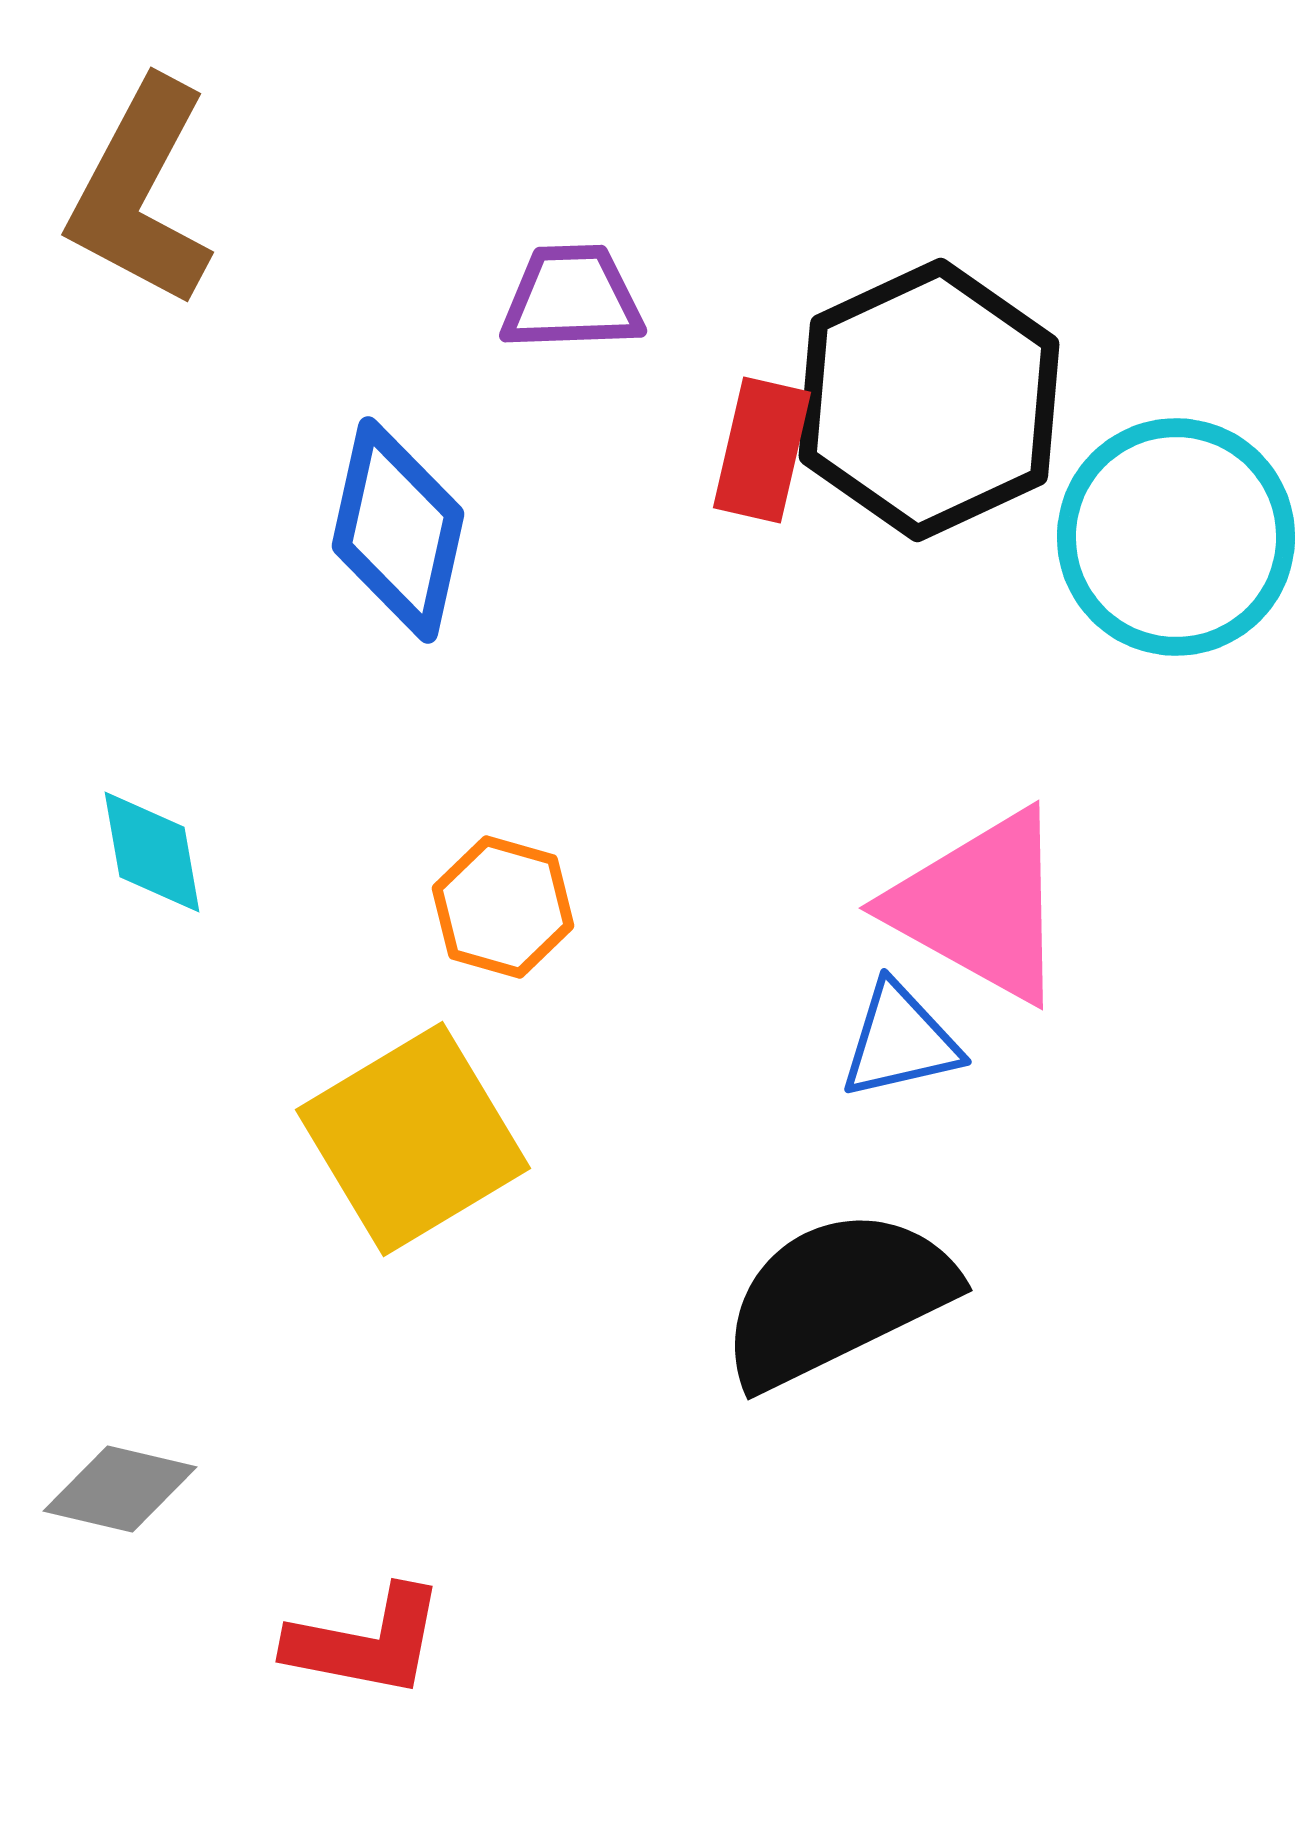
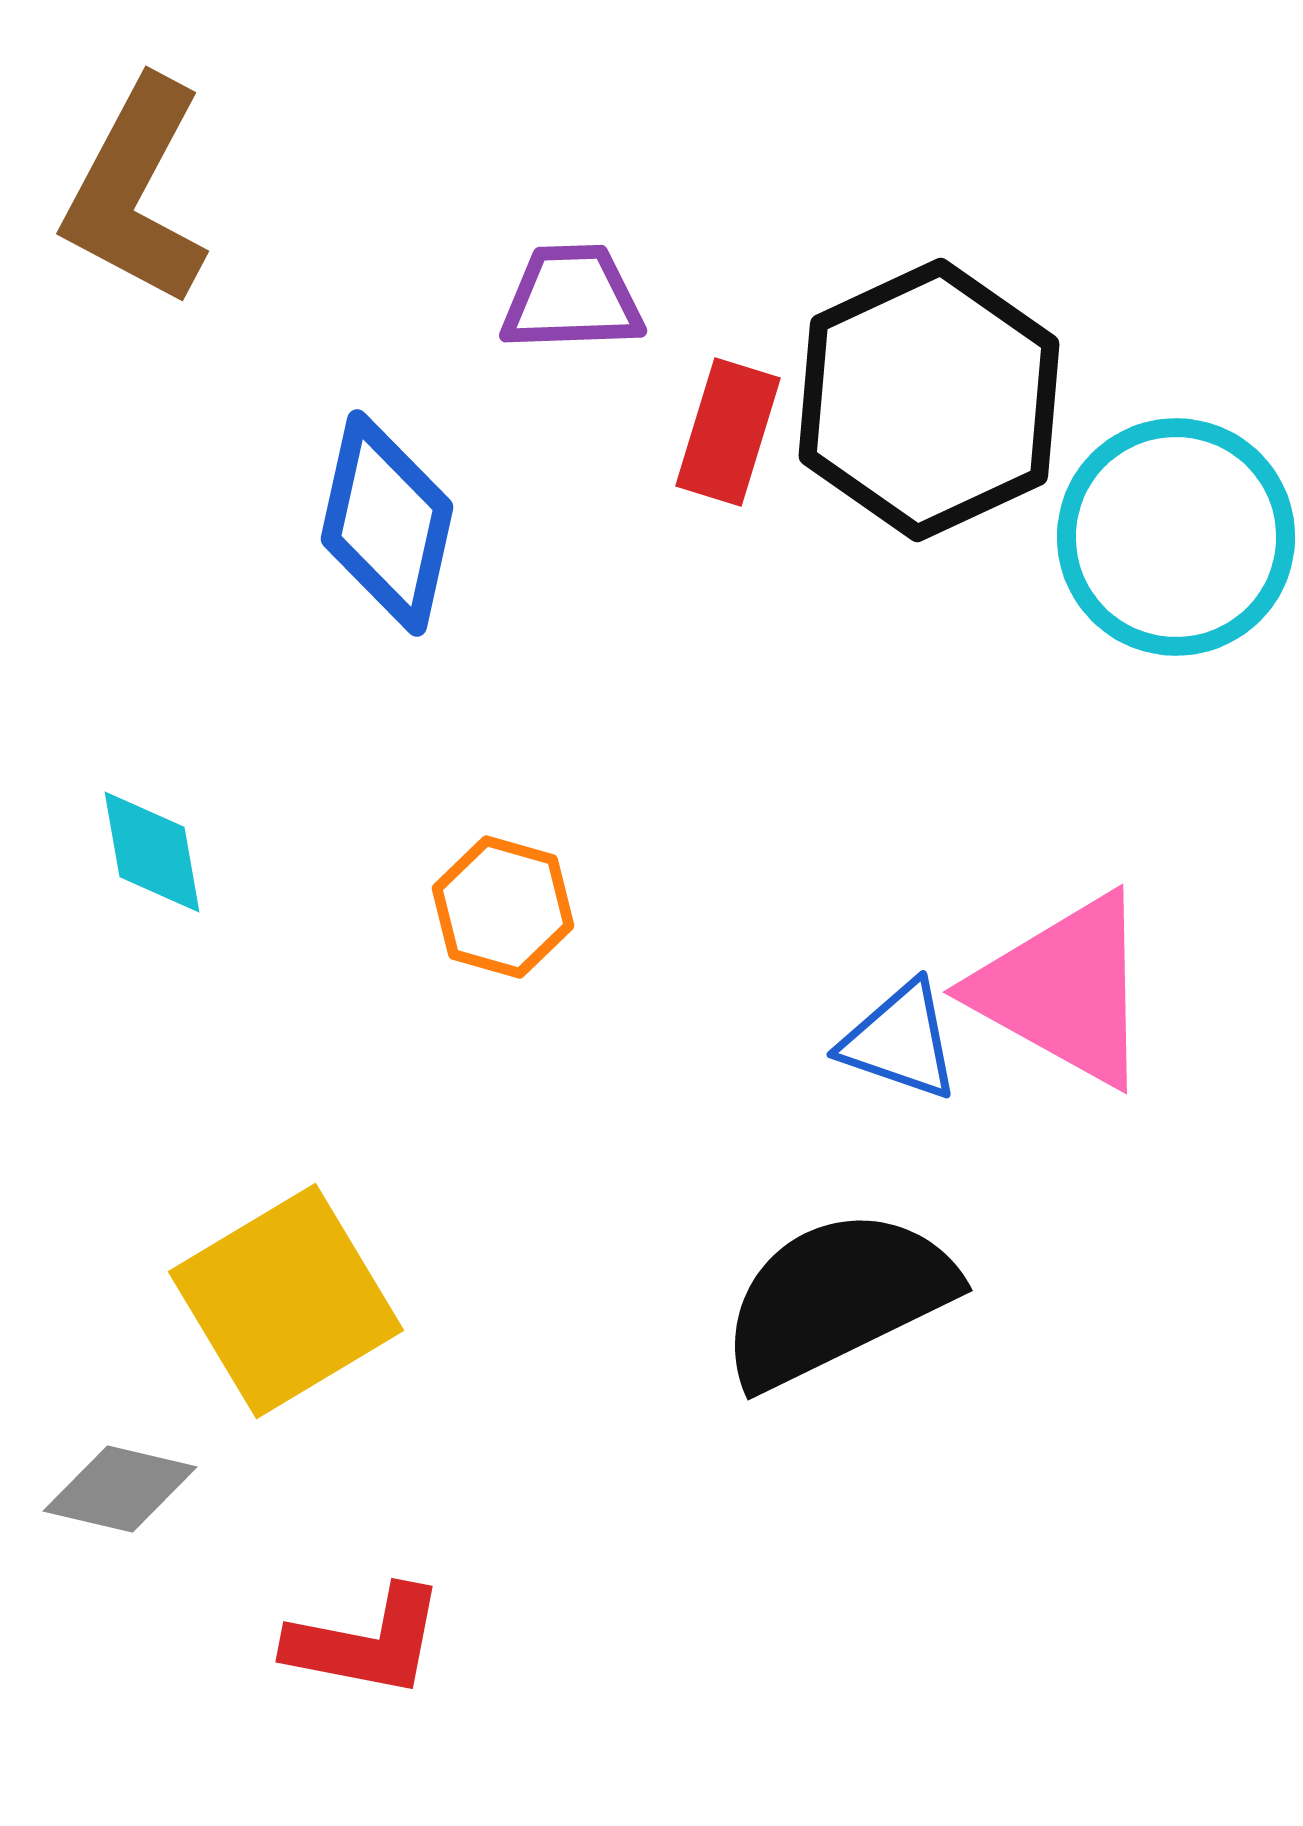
brown L-shape: moved 5 px left, 1 px up
red rectangle: moved 34 px left, 18 px up; rotated 4 degrees clockwise
blue diamond: moved 11 px left, 7 px up
pink triangle: moved 84 px right, 84 px down
blue triangle: rotated 32 degrees clockwise
yellow square: moved 127 px left, 162 px down
